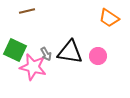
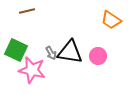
orange trapezoid: moved 2 px right, 2 px down
green square: moved 1 px right
gray arrow: moved 5 px right, 1 px up
pink star: moved 1 px left, 3 px down
